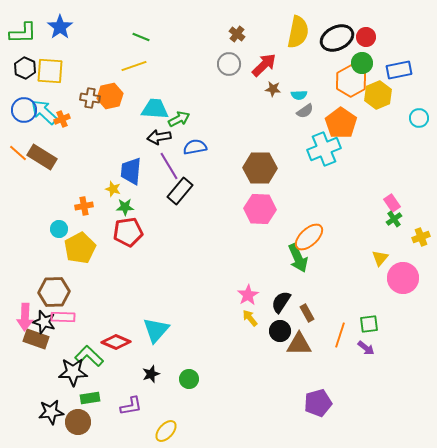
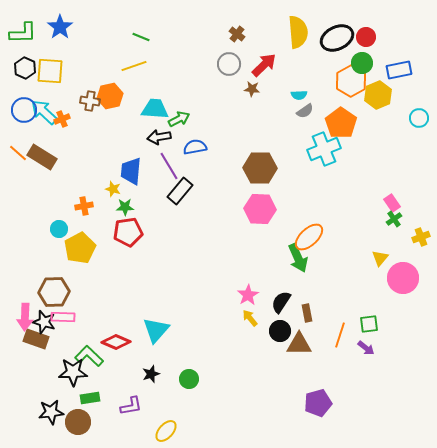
yellow semicircle at (298, 32): rotated 16 degrees counterclockwise
brown star at (273, 89): moved 21 px left
brown cross at (90, 98): moved 3 px down
brown rectangle at (307, 313): rotated 18 degrees clockwise
